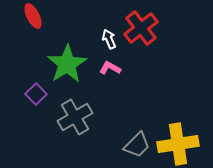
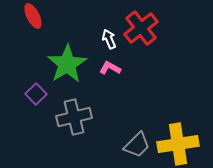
gray cross: moved 1 px left; rotated 16 degrees clockwise
